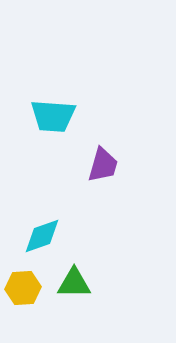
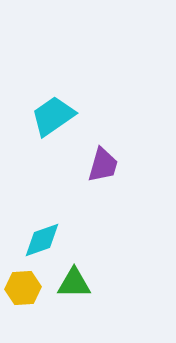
cyan trapezoid: rotated 141 degrees clockwise
cyan diamond: moved 4 px down
